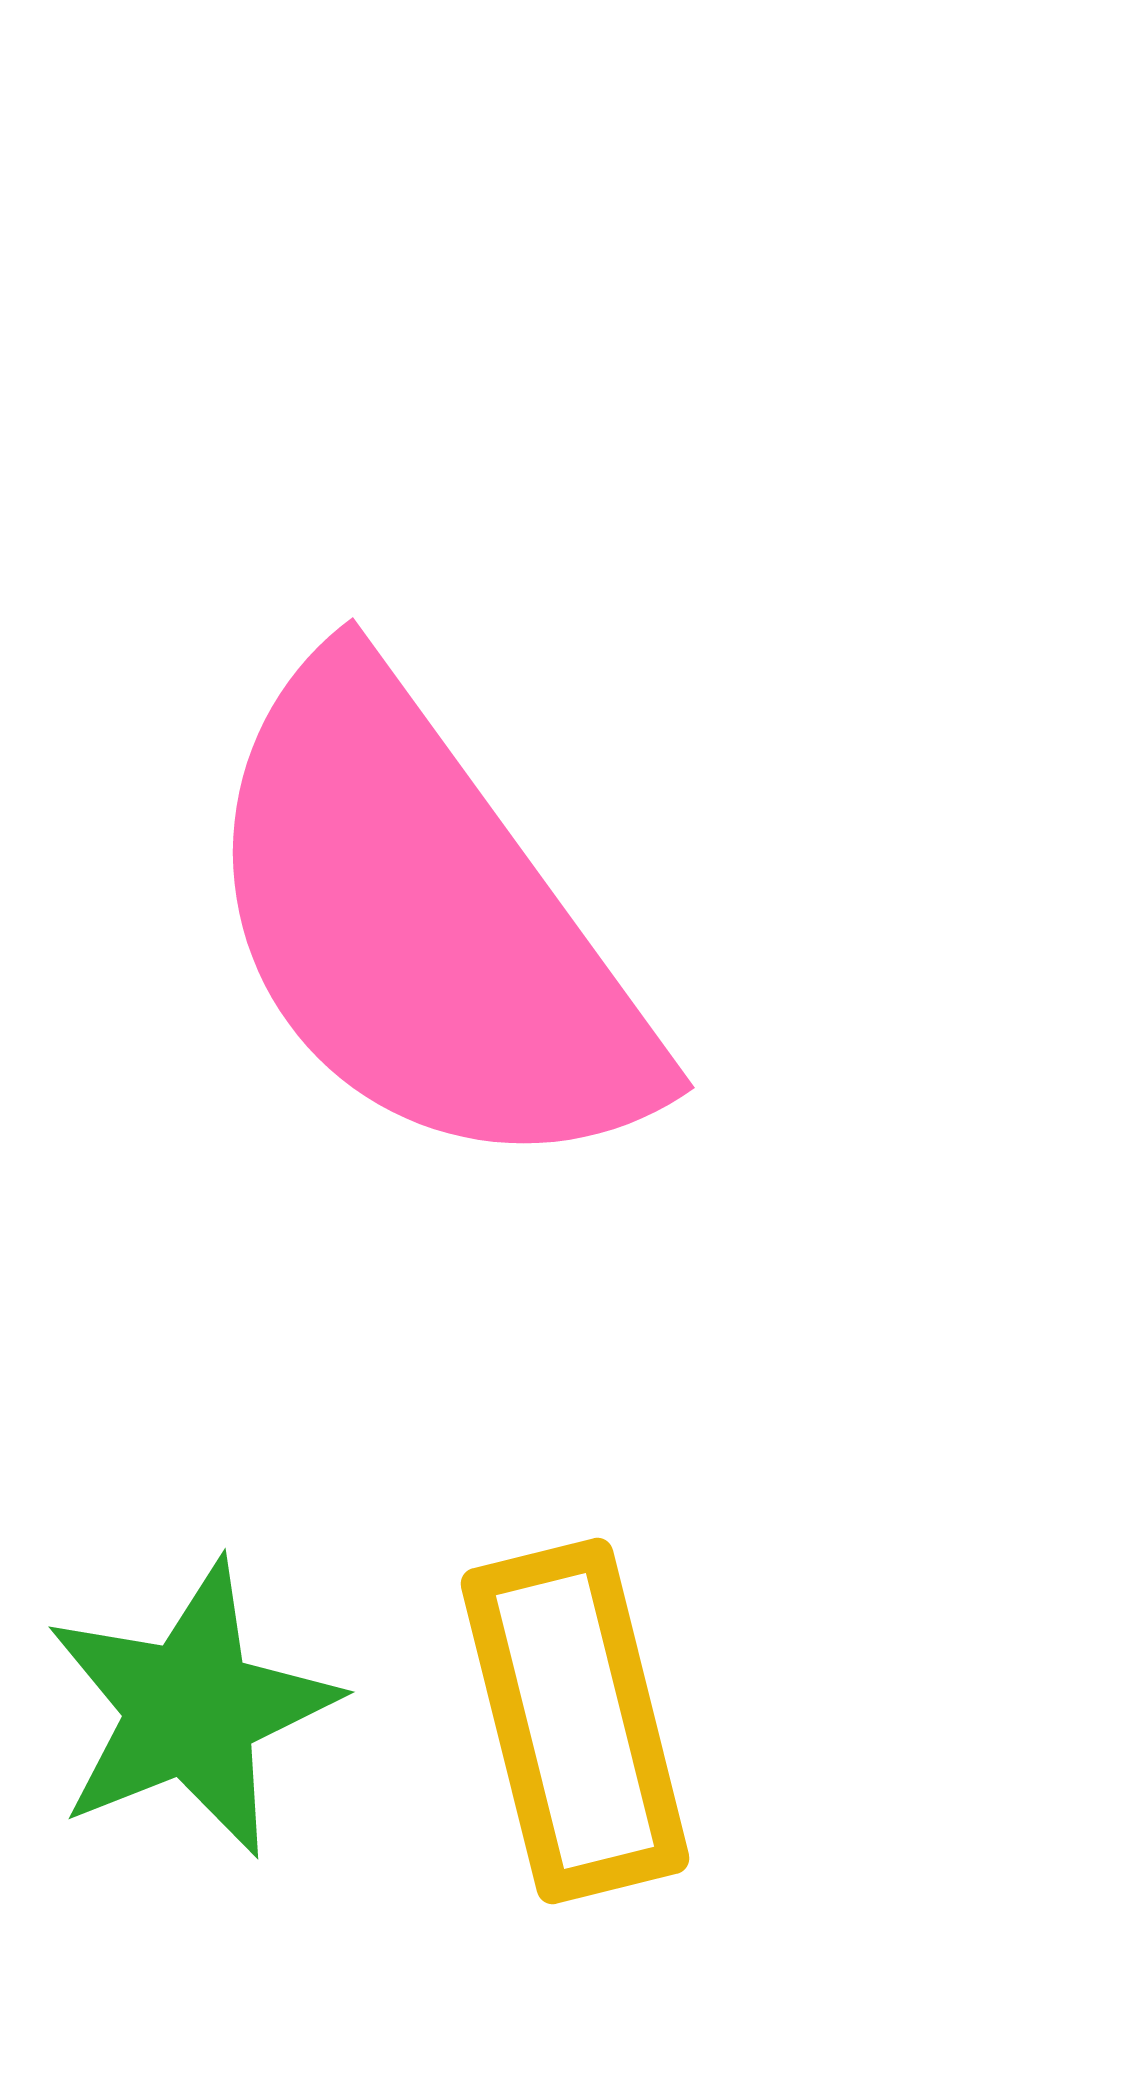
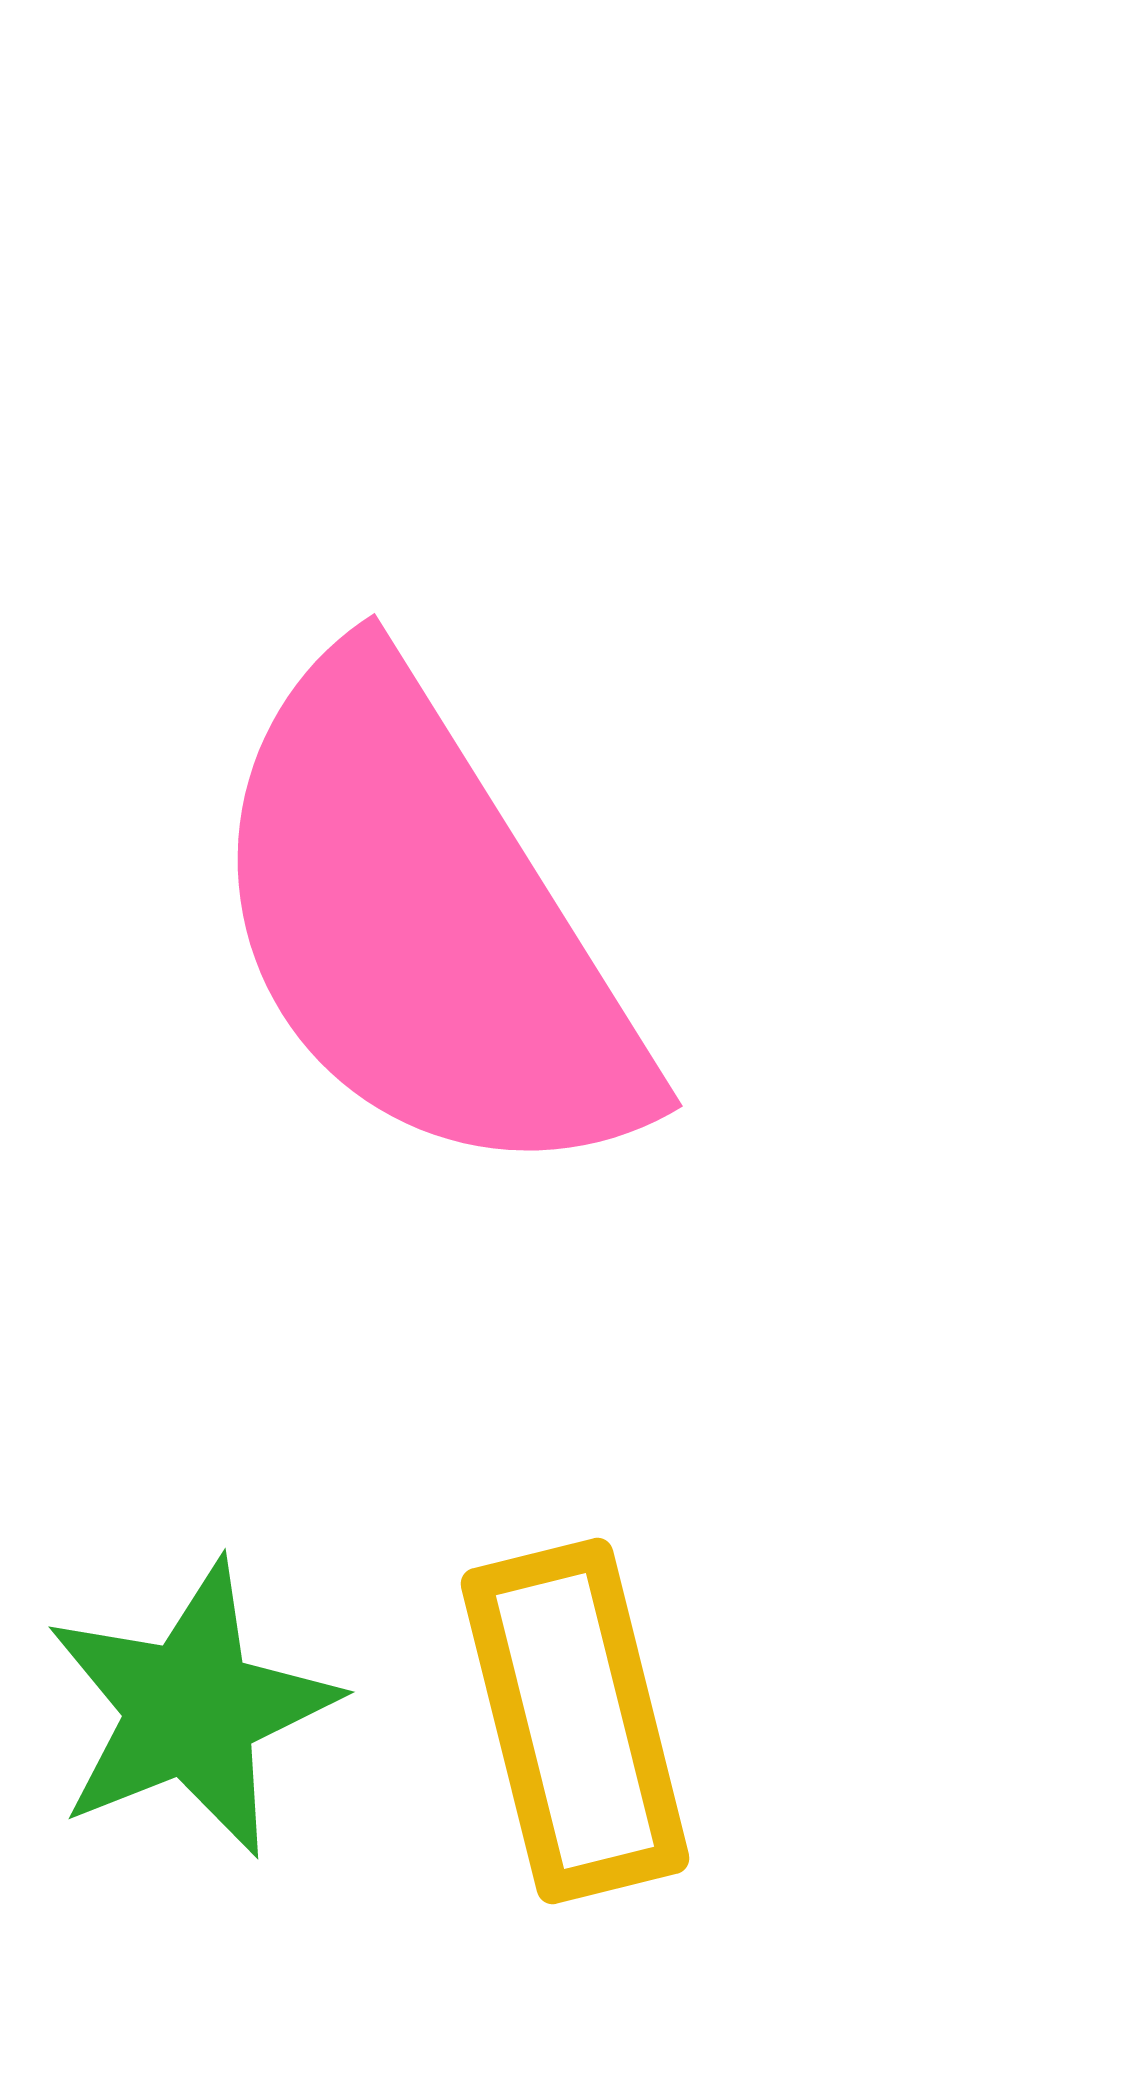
pink semicircle: rotated 4 degrees clockwise
